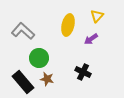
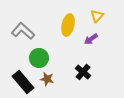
black cross: rotated 14 degrees clockwise
